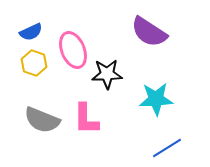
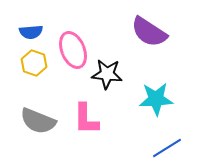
blue semicircle: rotated 20 degrees clockwise
black star: rotated 8 degrees clockwise
gray semicircle: moved 4 px left, 1 px down
